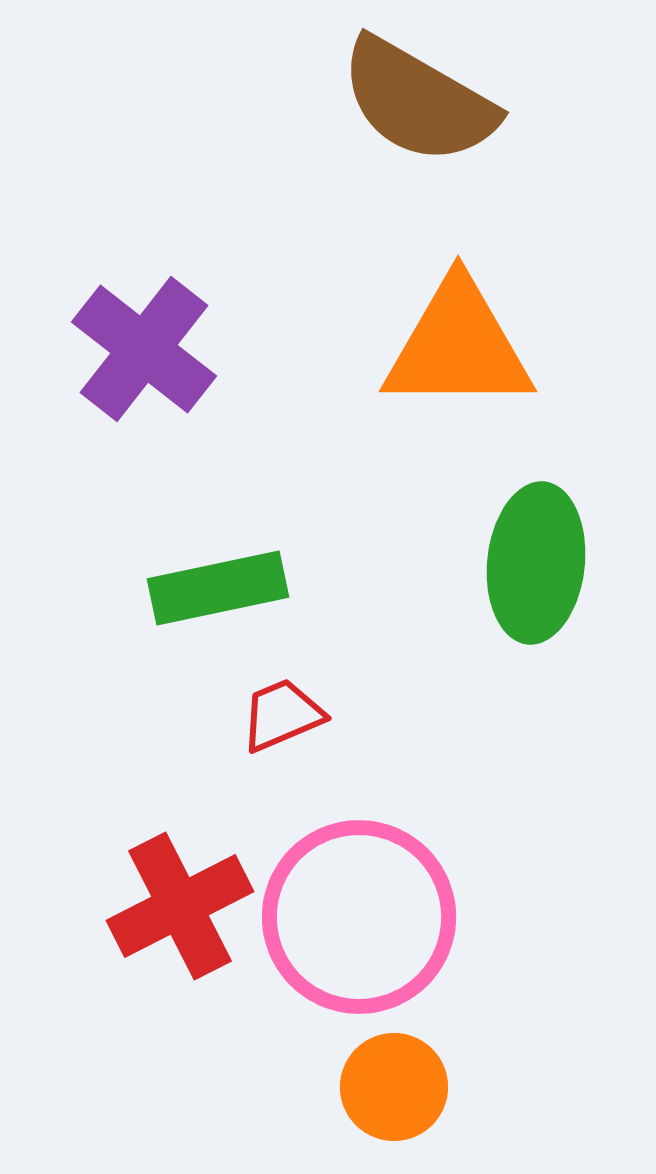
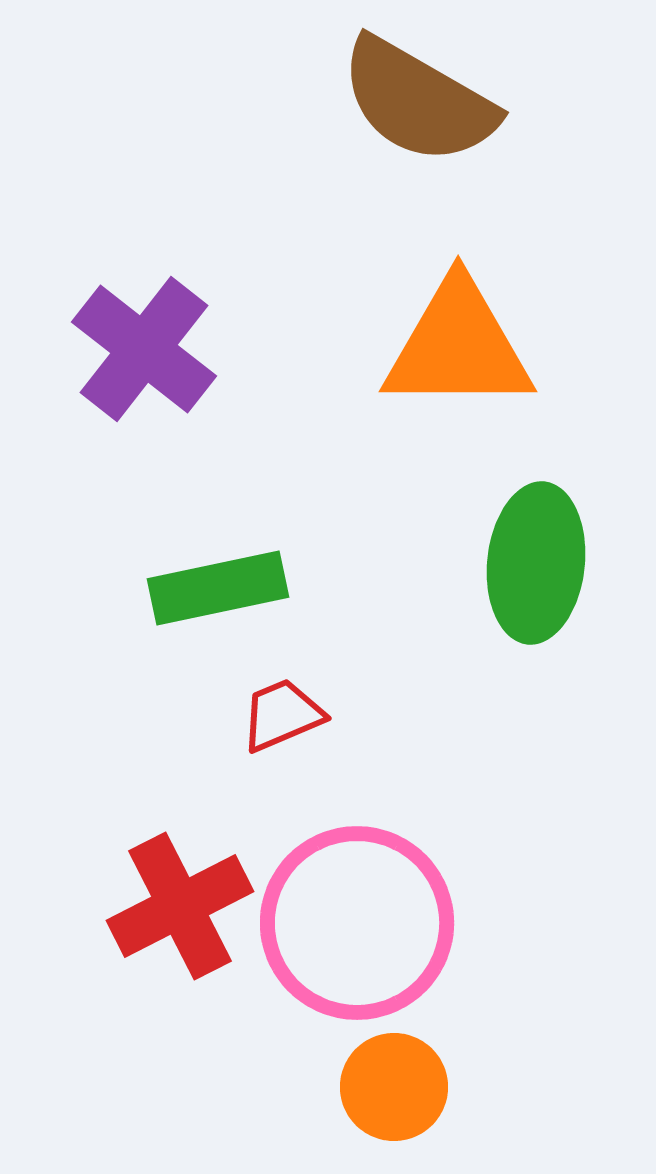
pink circle: moved 2 px left, 6 px down
